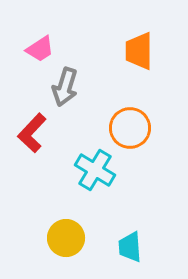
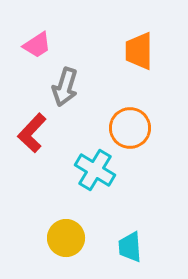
pink trapezoid: moved 3 px left, 4 px up
